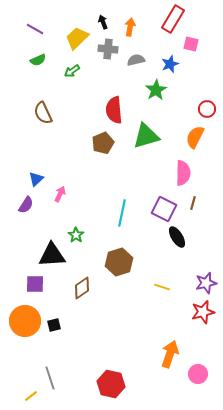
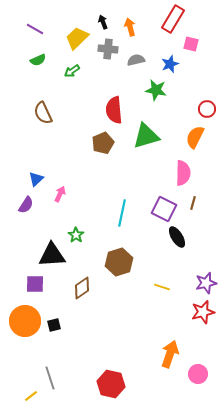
orange arrow at (130, 27): rotated 24 degrees counterclockwise
green star at (156, 90): rotated 30 degrees counterclockwise
